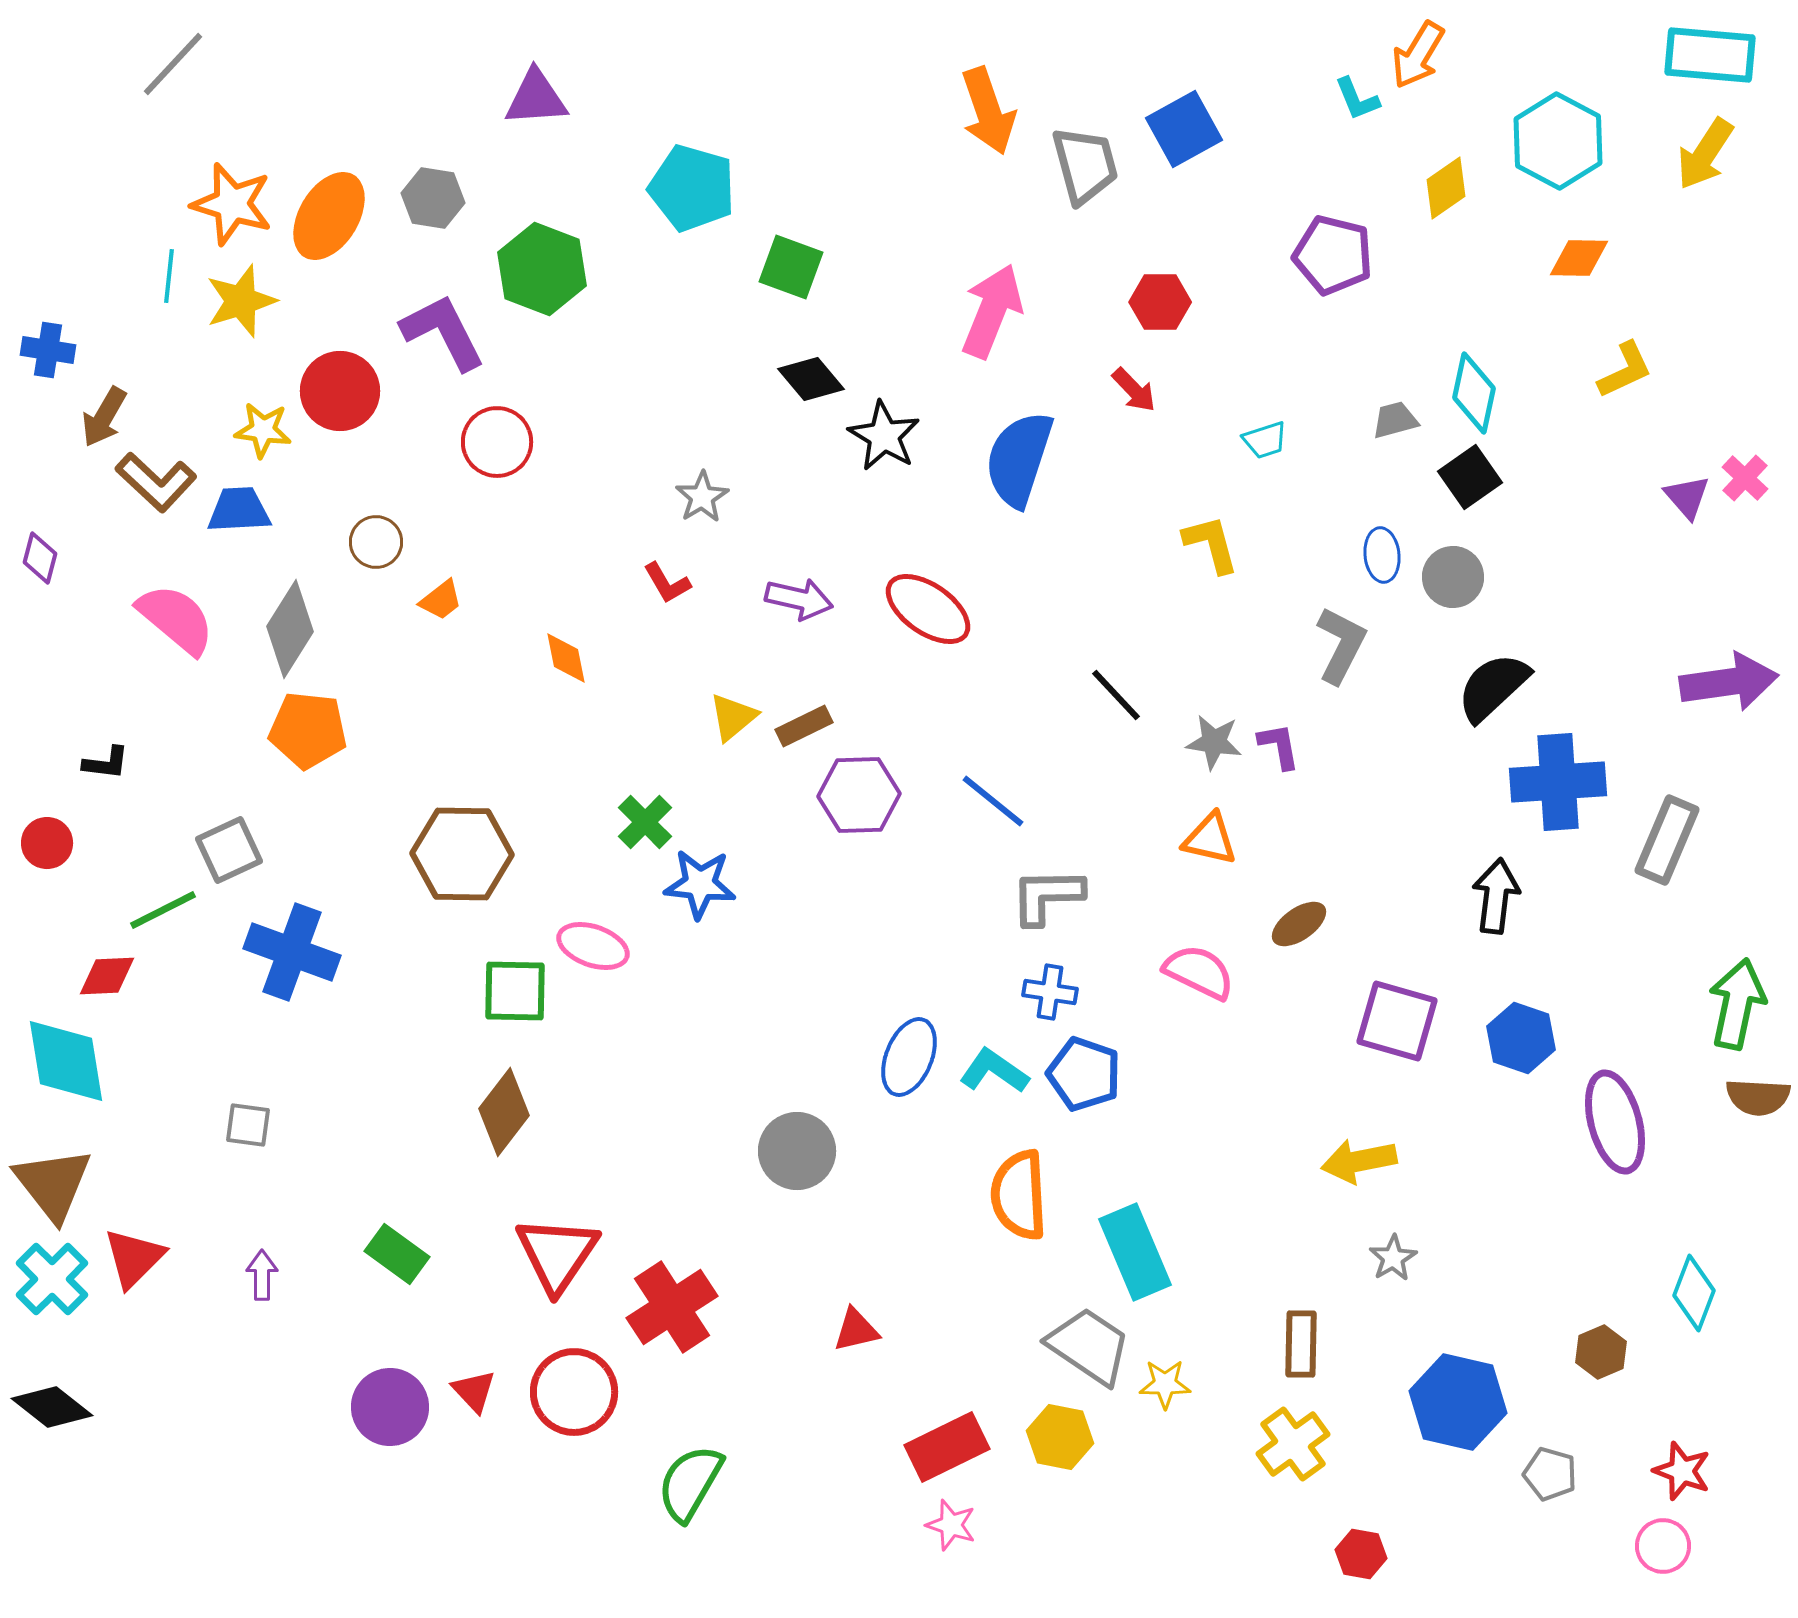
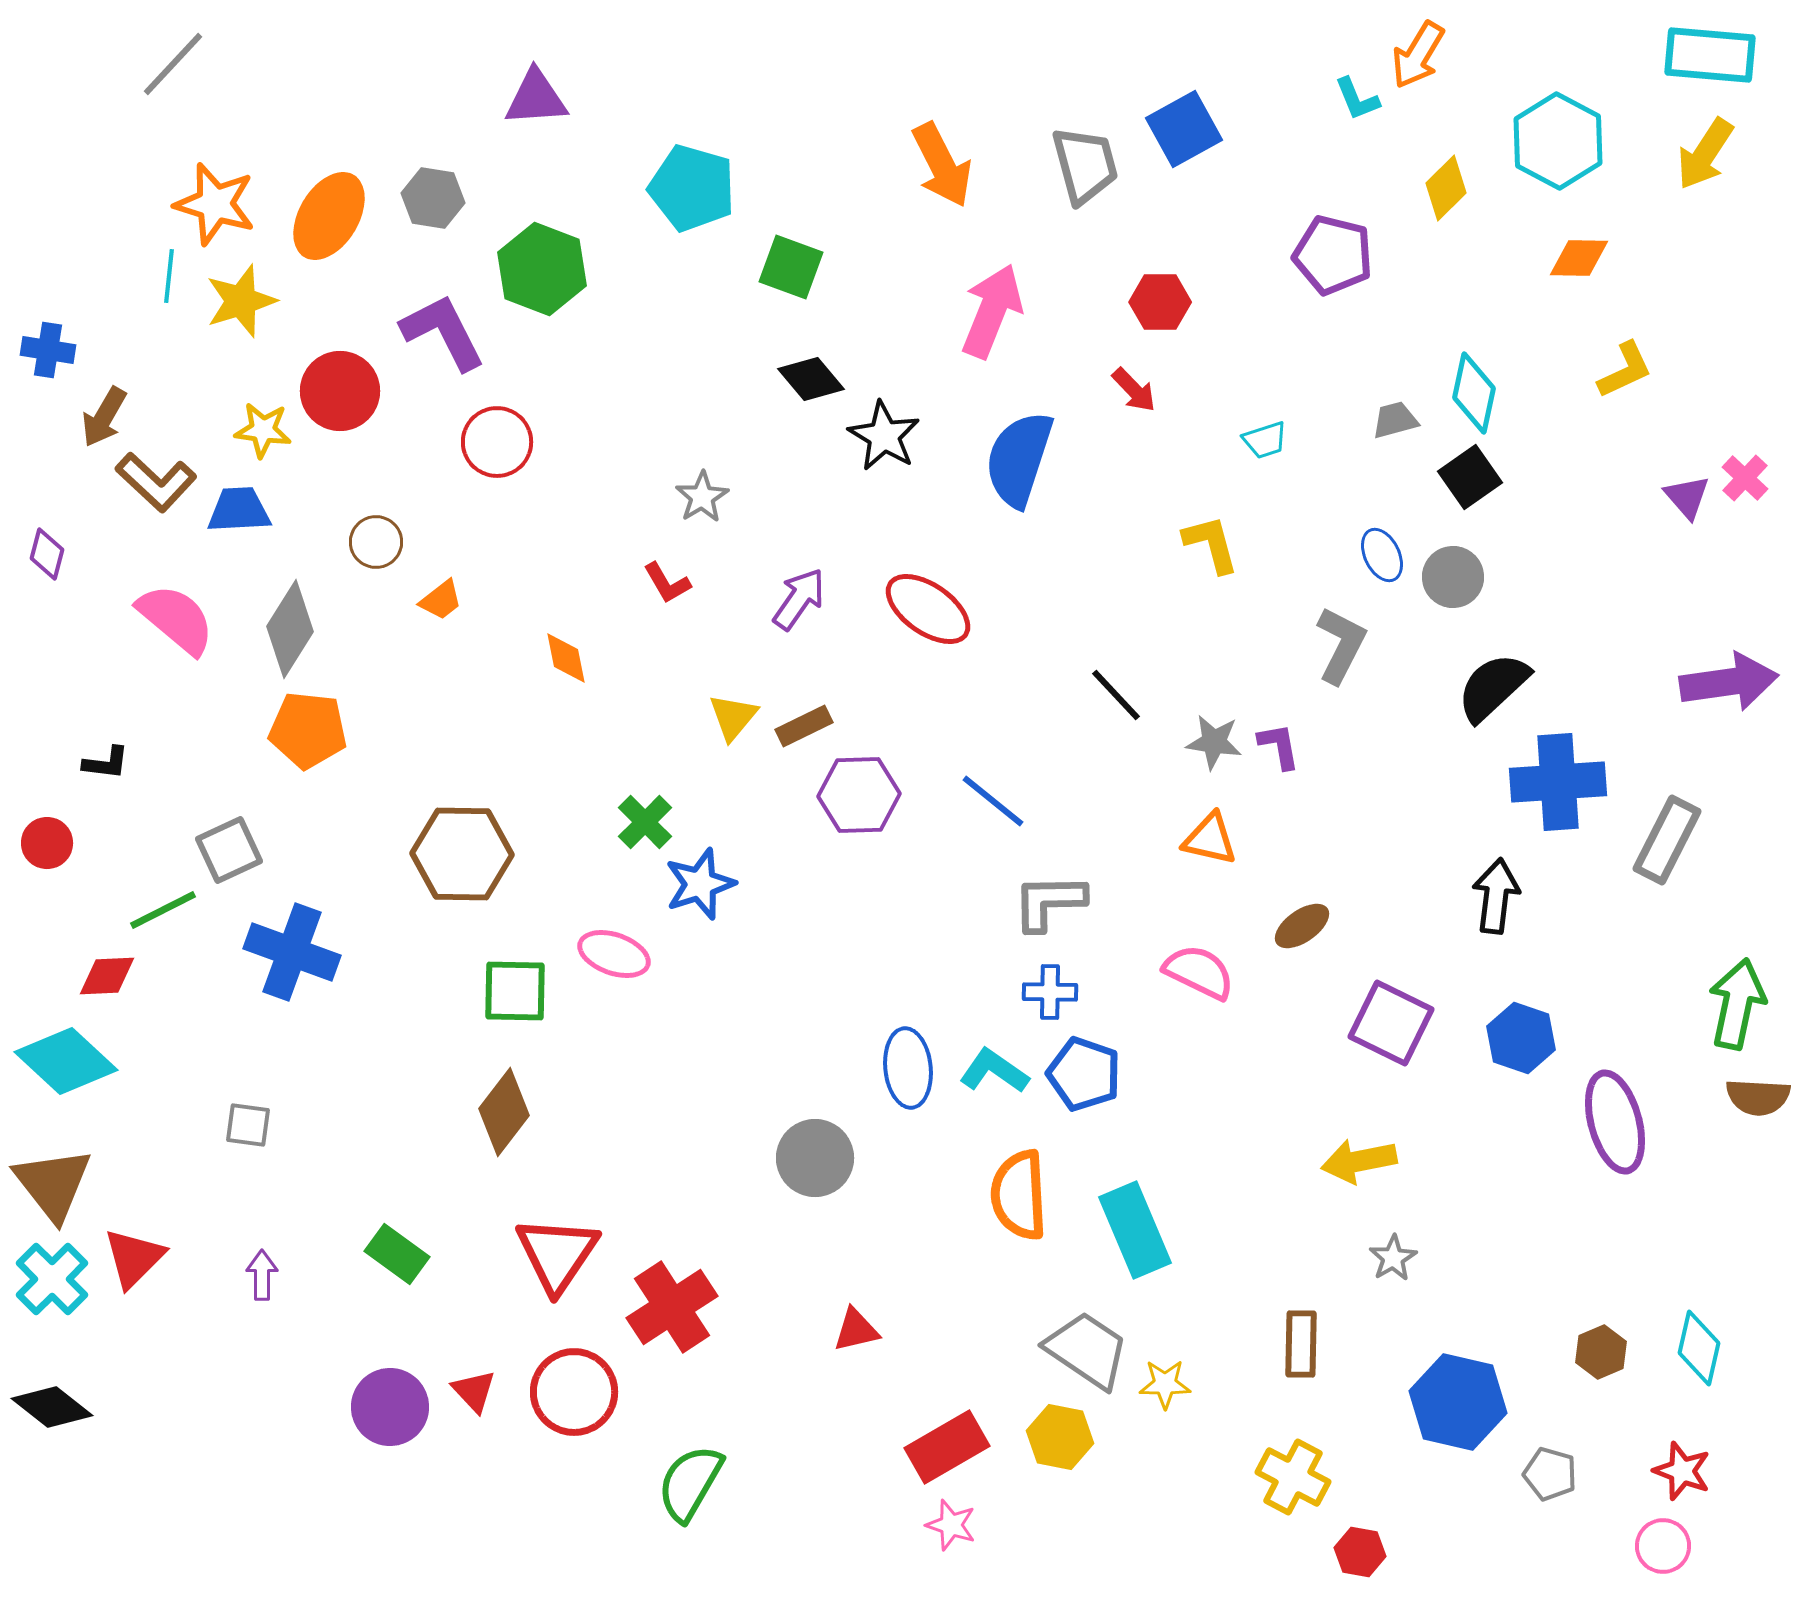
orange arrow at (988, 111): moved 46 px left, 54 px down; rotated 8 degrees counterclockwise
yellow diamond at (1446, 188): rotated 10 degrees counterclockwise
orange star at (232, 204): moved 17 px left
blue ellipse at (1382, 555): rotated 20 degrees counterclockwise
purple diamond at (40, 558): moved 7 px right, 4 px up
purple arrow at (799, 599): rotated 68 degrees counterclockwise
yellow triangle at (733, 717): rotated 10 degrees counterclockwise
gray rectangle at (1667, 840): rotated 4 degrees clockwise
blue star at (700, 884): rotated 24 degrees counterclockwise
gray L-shape at (1047, 896): moved 2 px right, 6 px down
brown ellipse at (1299, 924): moved 3 px right, 2 px down
pink ellipse at (593, 946): moved 21 px right, 8 px down
blue cross at (1050, 992): rotated 8 degrees counterclockwise
purple square at (1397, 1021): moved 6 px left, 2 px down; rotated 10 degrees clockwise
blue ellipse at (909, 1057): moved 1 px left, 11 px down; rotated 28 degrees counterclockwise
cyan diamond at (66, 1061): rotated 38 degrees counterclockwise
gray circle at (797, 1151): moved 18 px right, 7 px down
cyan rectangle at (1135, 1252): moved 22 px up
cyan diamond at (1694, 1293): moved 5 px right, 55 px down; rotated 8 degrees counterclockwise
gray trapezoid at (1089, 1346): moved 2 px left, 4 px down
yellow cross at (1293, 1444): moved 33 px down; rotated 26 degrees counterclockwise
red rectangle at (947, 1447): rotated 4 degrees counterclockwise
red hexagon at (1361, 1554): moved 1 px left, 2 px up
